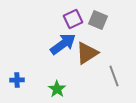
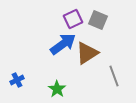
blue cross: rotated 24 degrees counterclockwise
